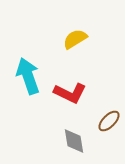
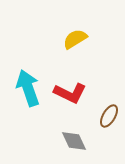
cyan arrow: moved 12 px down
brown ellipse: moved 5 px up; rotated 15 degrees counterclockwise
gray diamond: rotated 16 degrees counterclockwise
